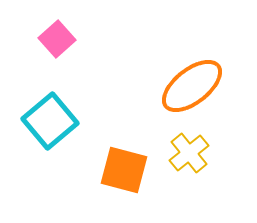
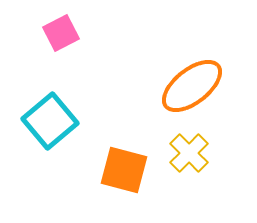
pink square: moved 4 px right, 6 px up; rotated 15 degrees clockwise
yellow cross: rotated 6 degrees counterclockwise
